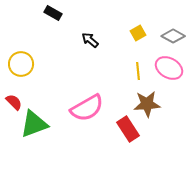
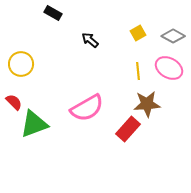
red rectangle: rotated 75 degrees clockwise
